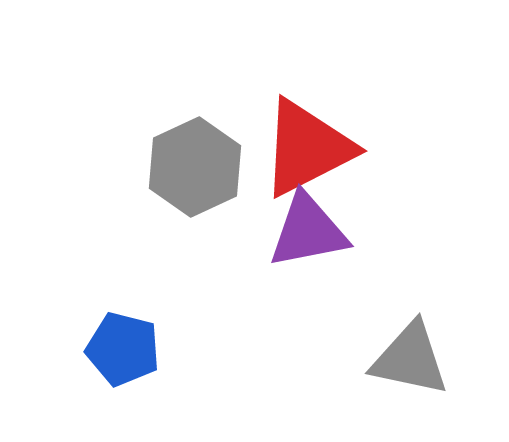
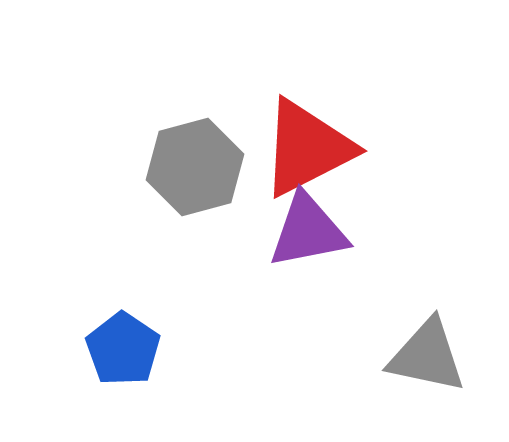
gray hexagon: rotated 10 degrees clockwise
blue pentagon: rotated 20 degrees clockwise
gray triangle: moved 17 px right, 3 px up
